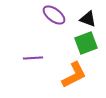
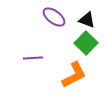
purple ellipse: moved 2 px down
black triangle: moved 1 px left, 1 px down
green square: rotated 25 degrees counterclockwise
